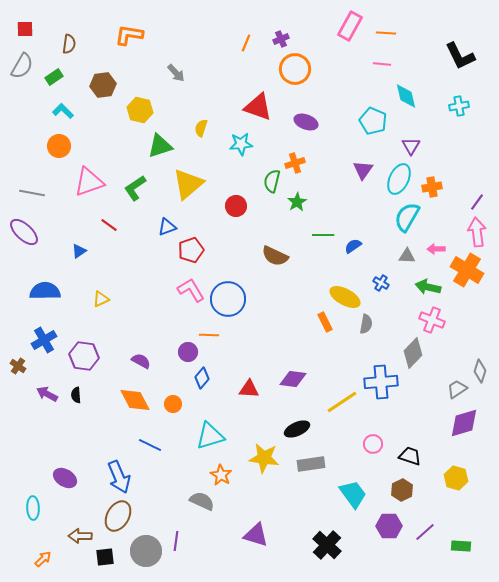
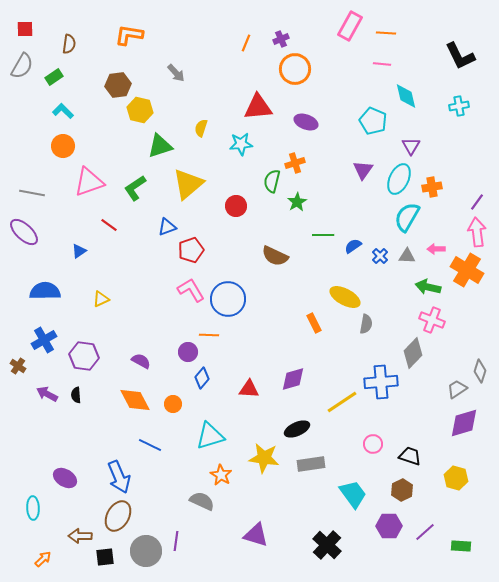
brown hexagon at (103, 85): moved 15 px right
red triangle at (258, 107): rotated 24 degrees counterclockwise
orange circle at (59, 146): moved 4 px right
blue cross at (381, 283): moved 1 px left, 27 px up; rotated 14 degrees clockwise
orange rectangle at (325, 322): moved 11 px left, 1 px down
purple diamond at (293, 379): rotated 24 degrees counterclockwise
